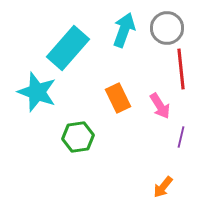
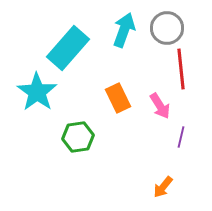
cyan star: rotated 15 degrees clockwise
